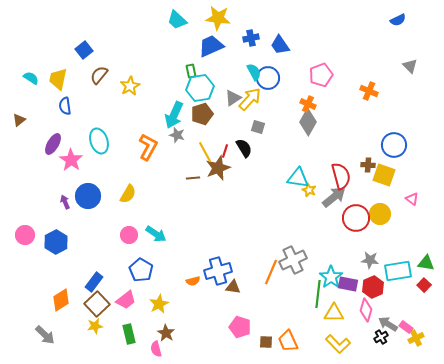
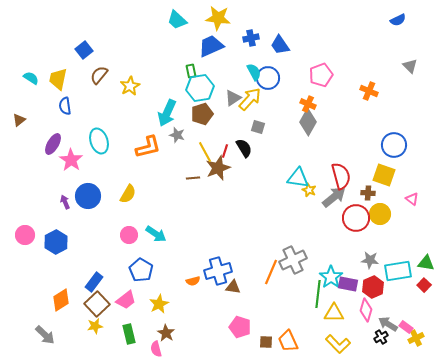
cyan arrow at (174, 115): moved 7 px left, 2 px up
orange L-shape at (148, 147): rotated 48 degrees clockwise
brown cross at (368, 165): moved 28 px down
